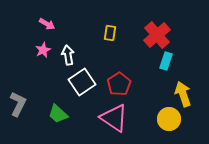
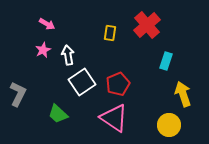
red cross: moved 10 px left, 10 px up
red pentagon: moved 1 px left; rotated 10 degrees clockwise
gray L-shape: moved 10 px up
yellow circle: moved 6 px down
